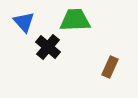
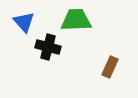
green trapezoid: moved 1 px right
black cross: rotated 25 degrees counterclockwise
